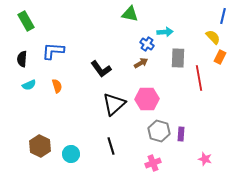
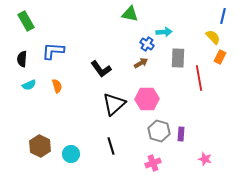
cyan arrow: moved 1 px left
